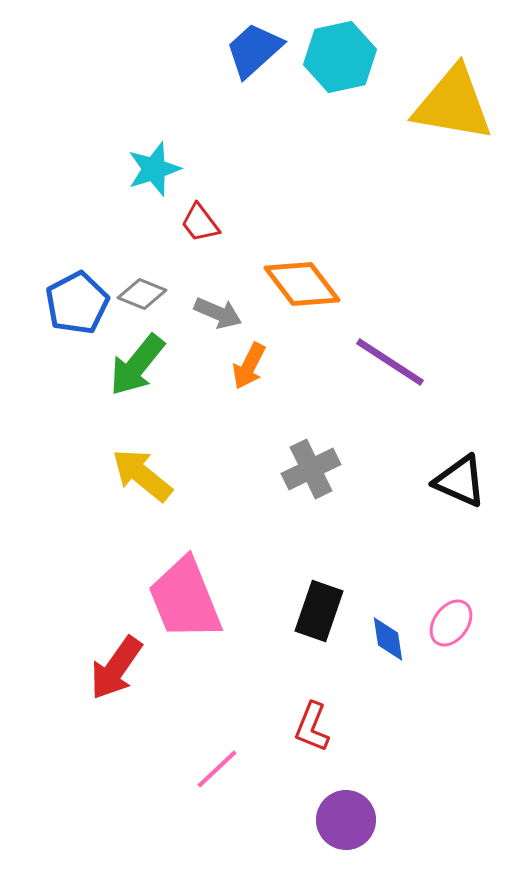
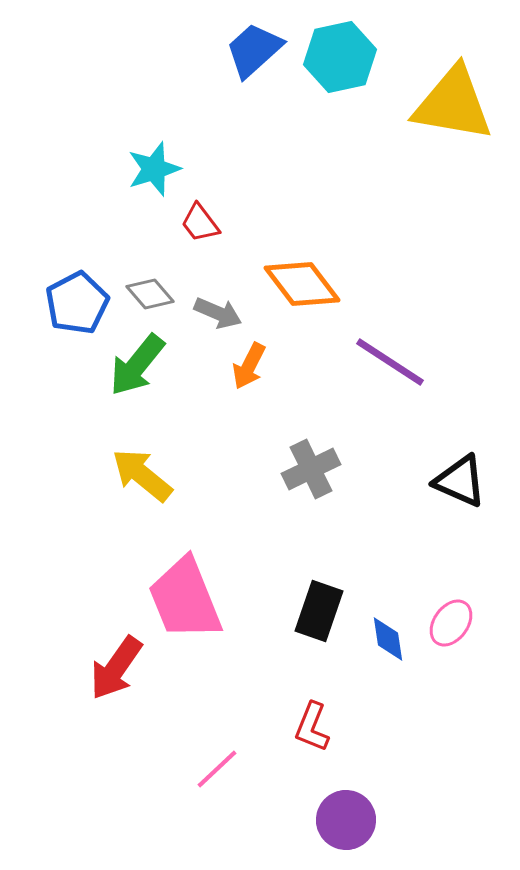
gray diamond: moved 8 px right; rotated 27 degrees clockwise
